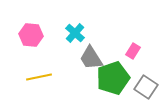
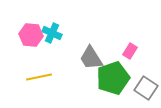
cyan cross: moved 23 px left; rotated 18 degrees counterclockwise
pink rectangle: moved 3 px left
gray square: moved 1 px down
